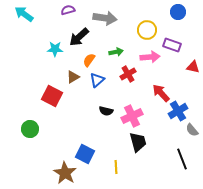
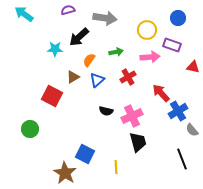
blue circle: moved 6 px down
red cross: moved 3 px down
